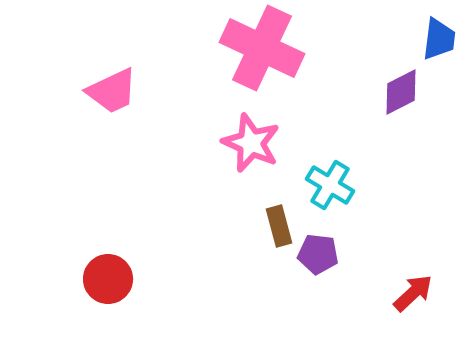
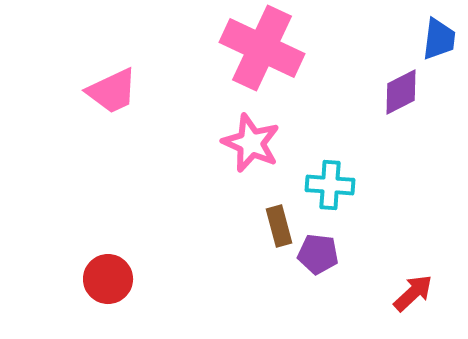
cyan cross: rotated 27 degrees counterclockwise
